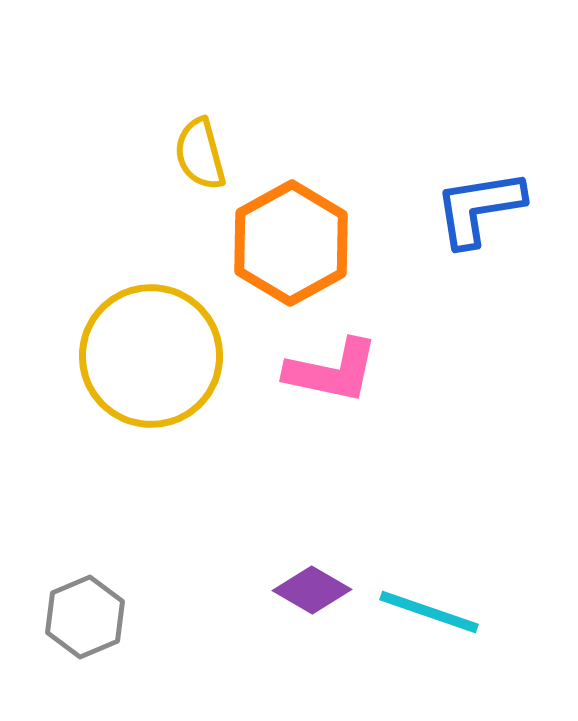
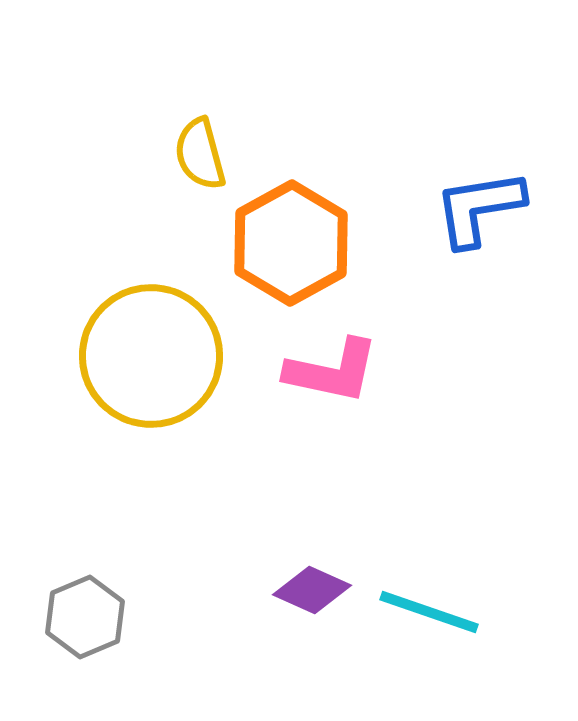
purple diamond: rotated 6 degrees counterclockwise
